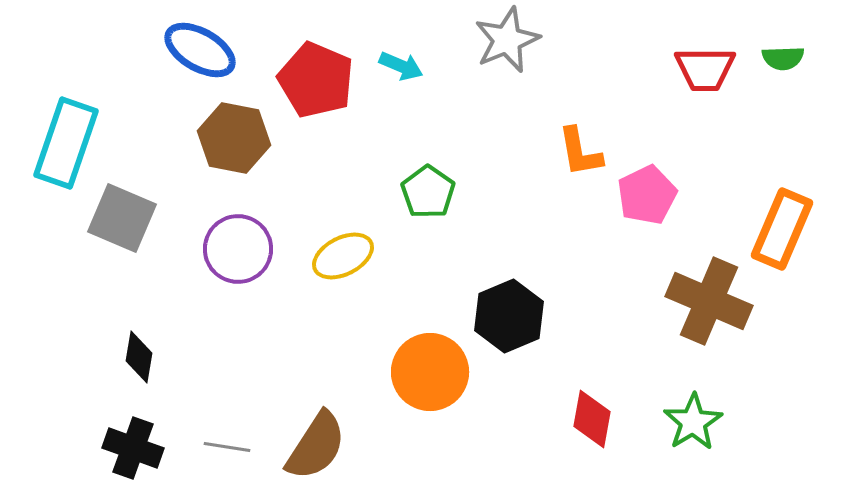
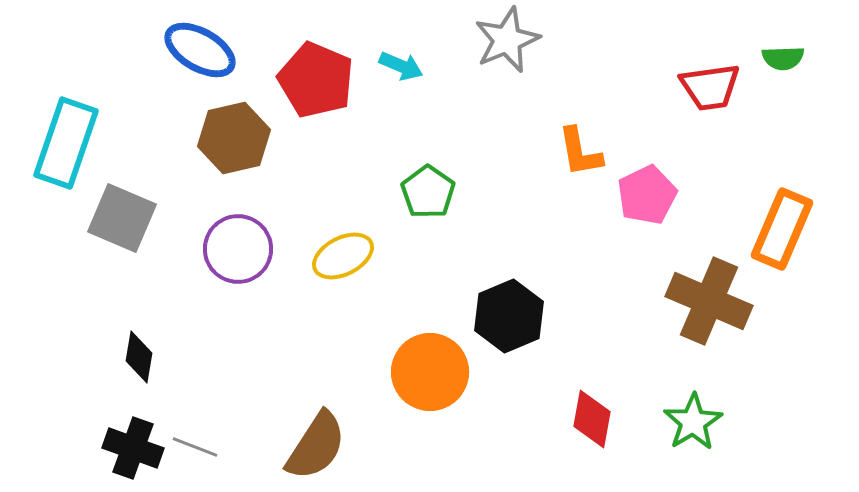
red trapezoid: moved 5 px right, 18 px down; rotated 8 degrees counterclockwise
brown hexagon: rotated 24 degrees counterclockwise
gray line: moved 32 px left; rotated 12 degrees clockwise
